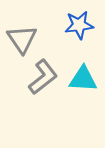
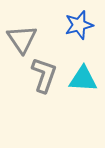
blue star: rotated 8 degrees counterclockwise
gray L-shape: moved 1 px right, 2 px up; rotated 33 degrees counterclockwise
